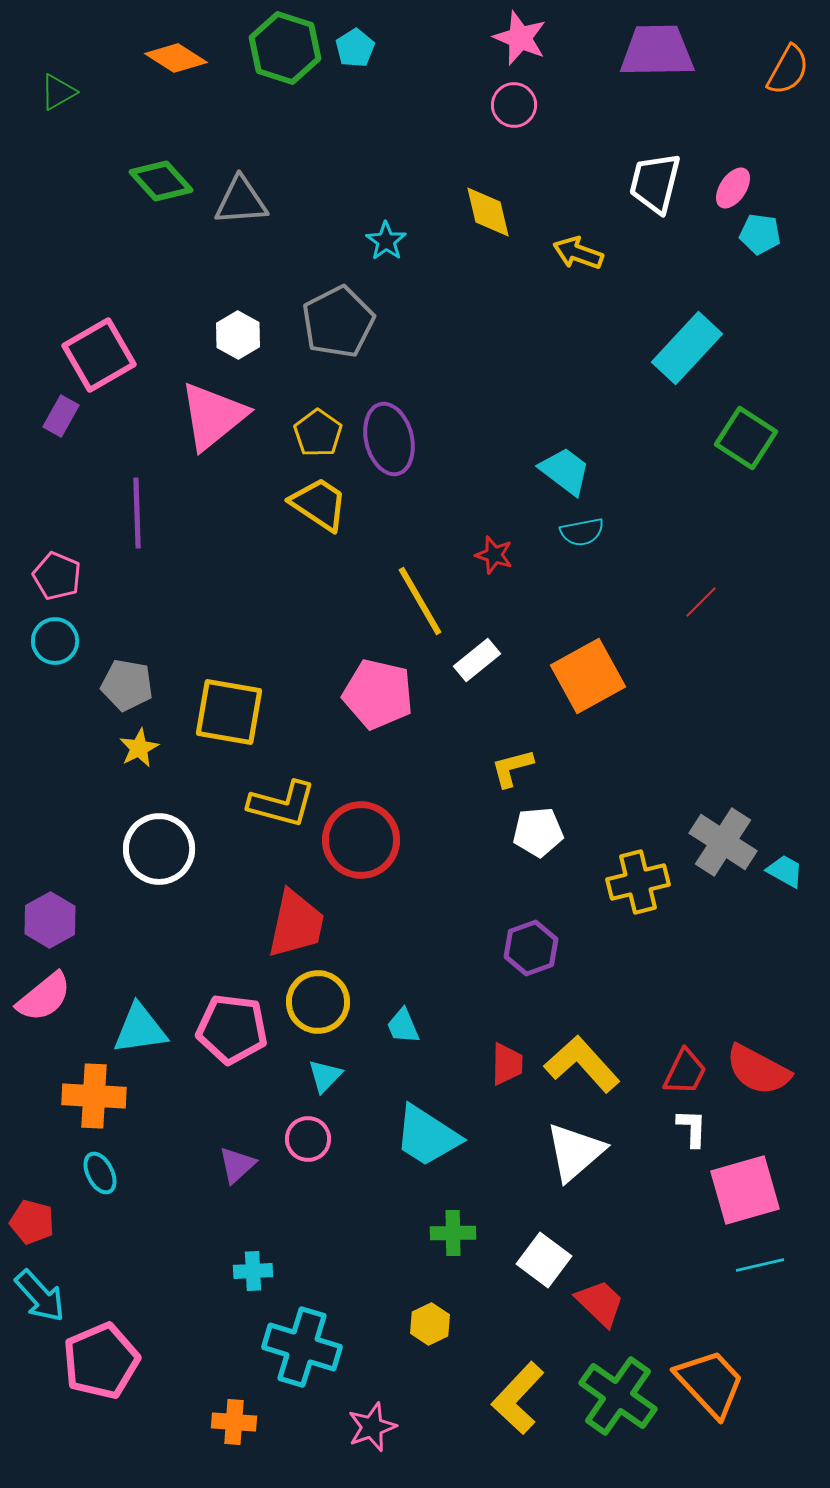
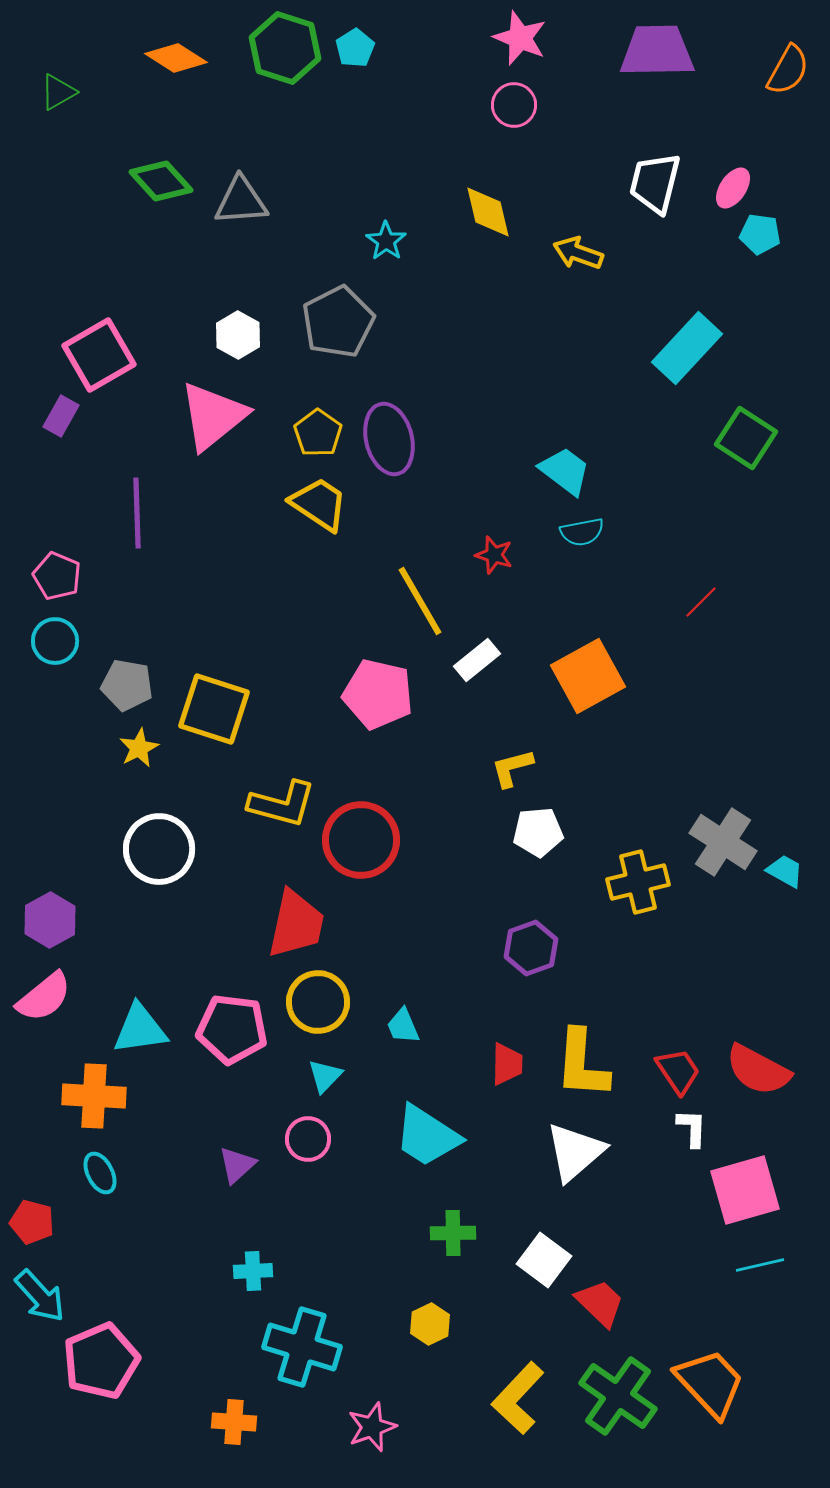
yellow square at (229, 712): moved 15 px left, 3 px up; rotated 8 degrees clockwise
yellow L-shape at (582, 1064): rotated 134 degrees counterclockwise
red trapezoid at (685, 1072): moved 7 px left, 1 px up; rotated 60 degrees counterclockwise
